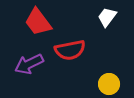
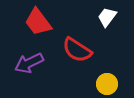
red semicircle: moved 7 px right; rotated 44 degrees clockwise
purple arrow: moved 1 px up
yellow circle: moved 2 px left
